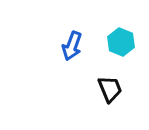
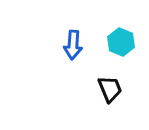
blue arrow: moved 1 px right, 1 px up; rotated 16 degrees counterclockwise
